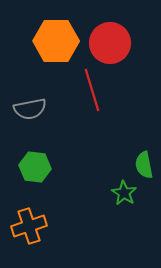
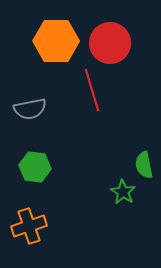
green star: moved 1 px left, 1 px up
